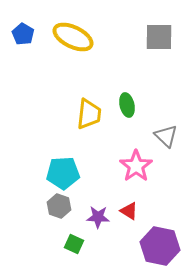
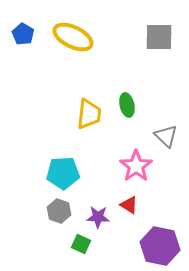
gray hexagon: moved 5 px down
red triangle: moved 6 px up
green square: moved 7 px right
